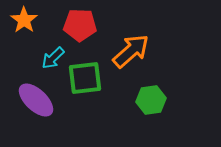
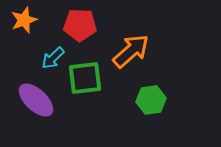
orange star: rotated 16 degrees clockwise
